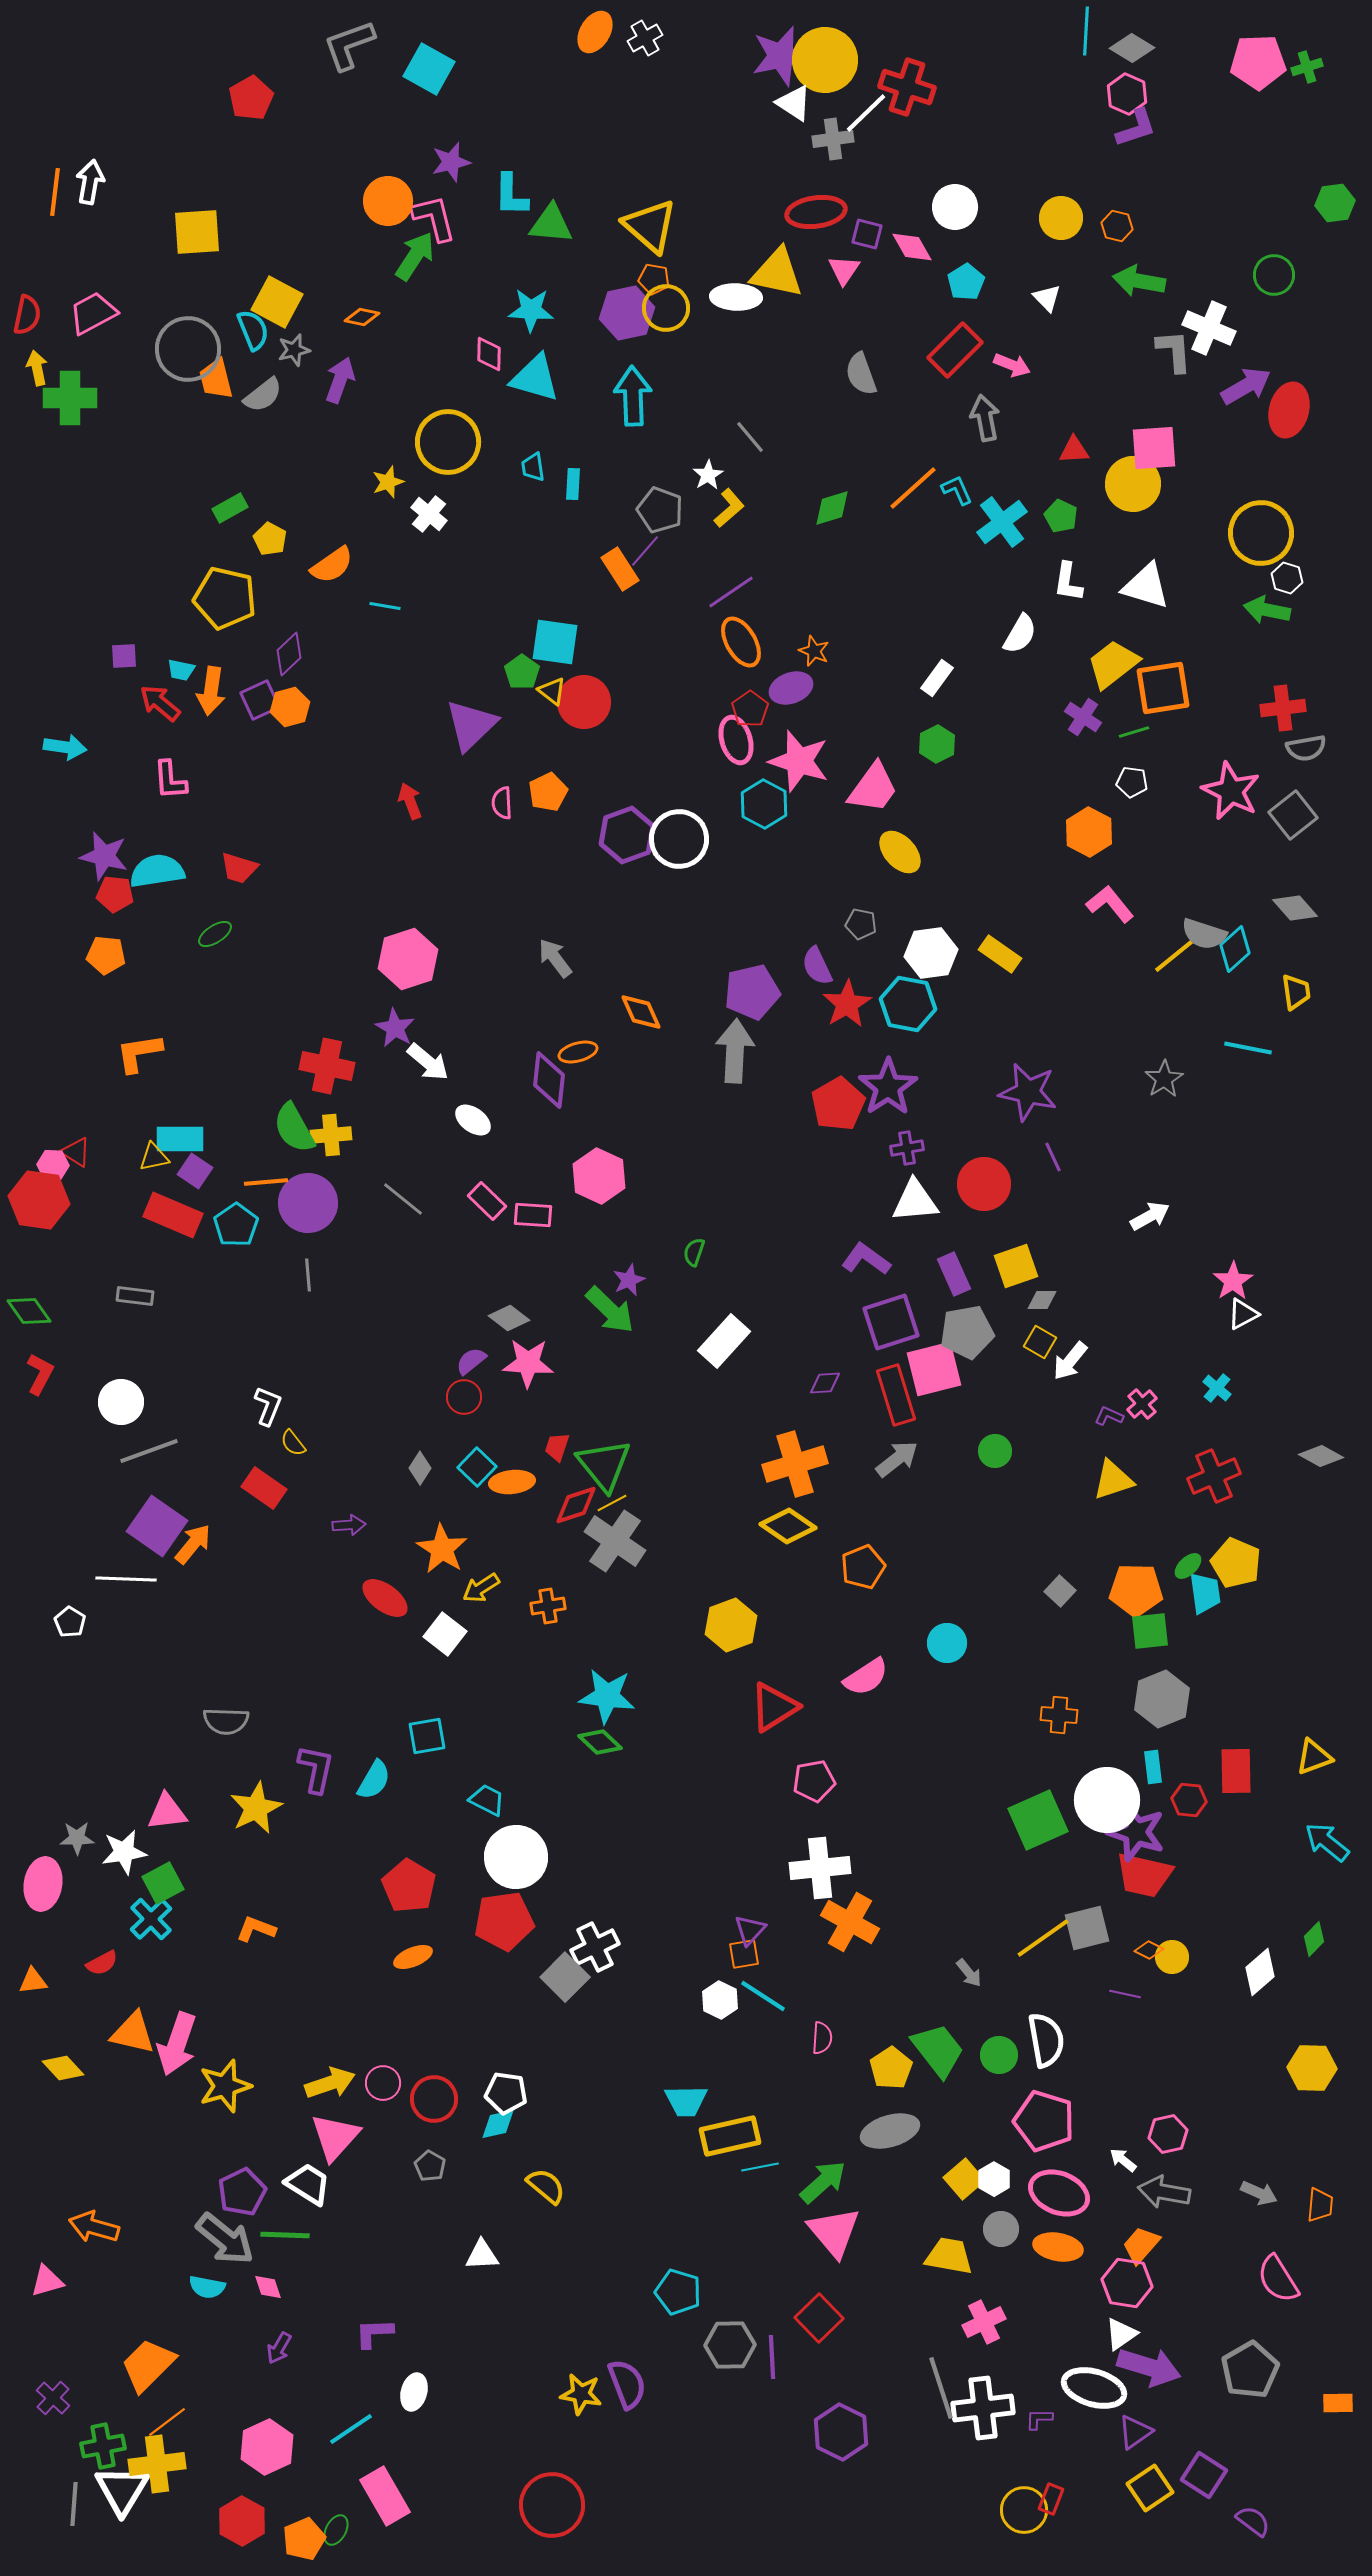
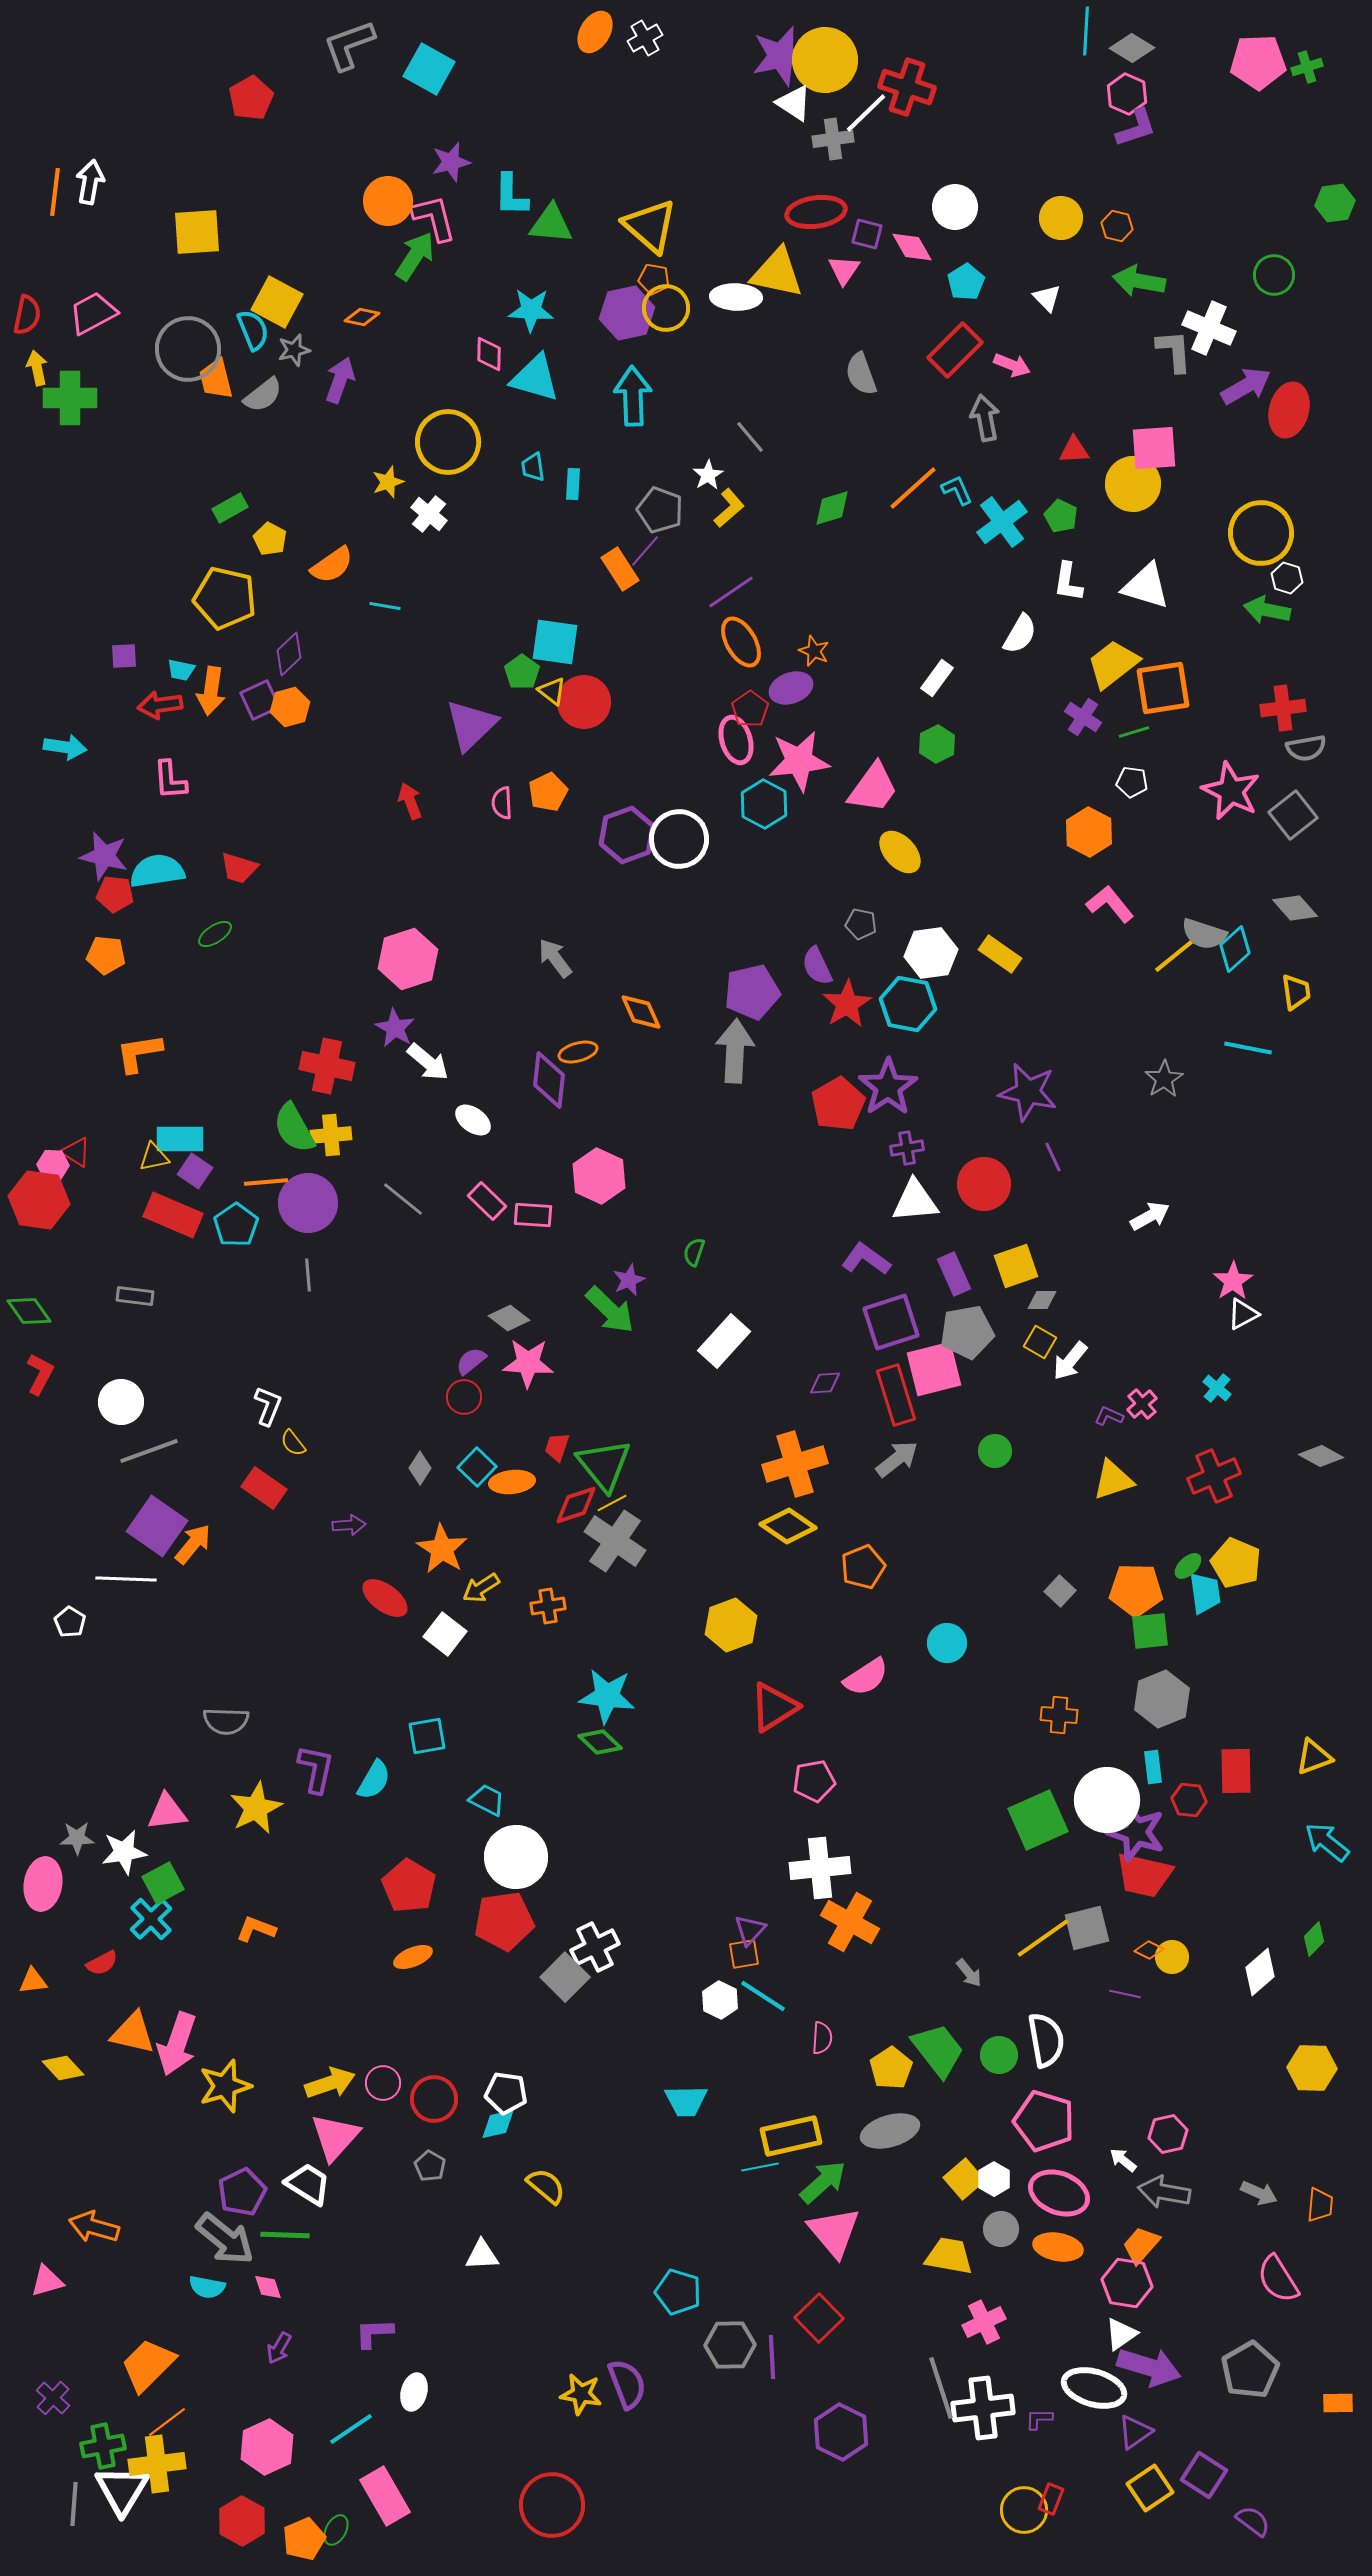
red arrow at (160, 703): moved 2 px down; rotated 48 degrees counterclockwise
pink star at (799, 761): rotated 24 degrees counterclockwise
yellow rectangle at (730, 2136): moved 61 px right
